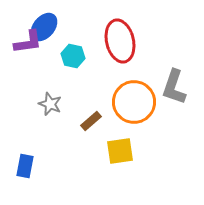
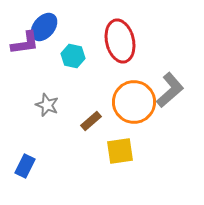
purple L-shape: moved 3 px left, 1 px down
gray L-shape: moved 4 px left, 3 px down; rotated 150 degrees counterclockwise
gray star: moved 3 px left, 1 px down
blue rectangle: rotated 15 degrees clockwise
